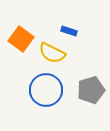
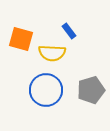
blue rectangle: rotated 35 degrees clockwise
orange square: rotated 20 degrees counterclockwise
yellow semicircle: rotated 24 degrees counterclockwise
